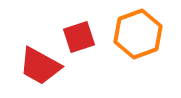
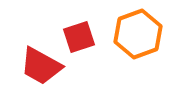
red trapezoid: moved 1 px right
